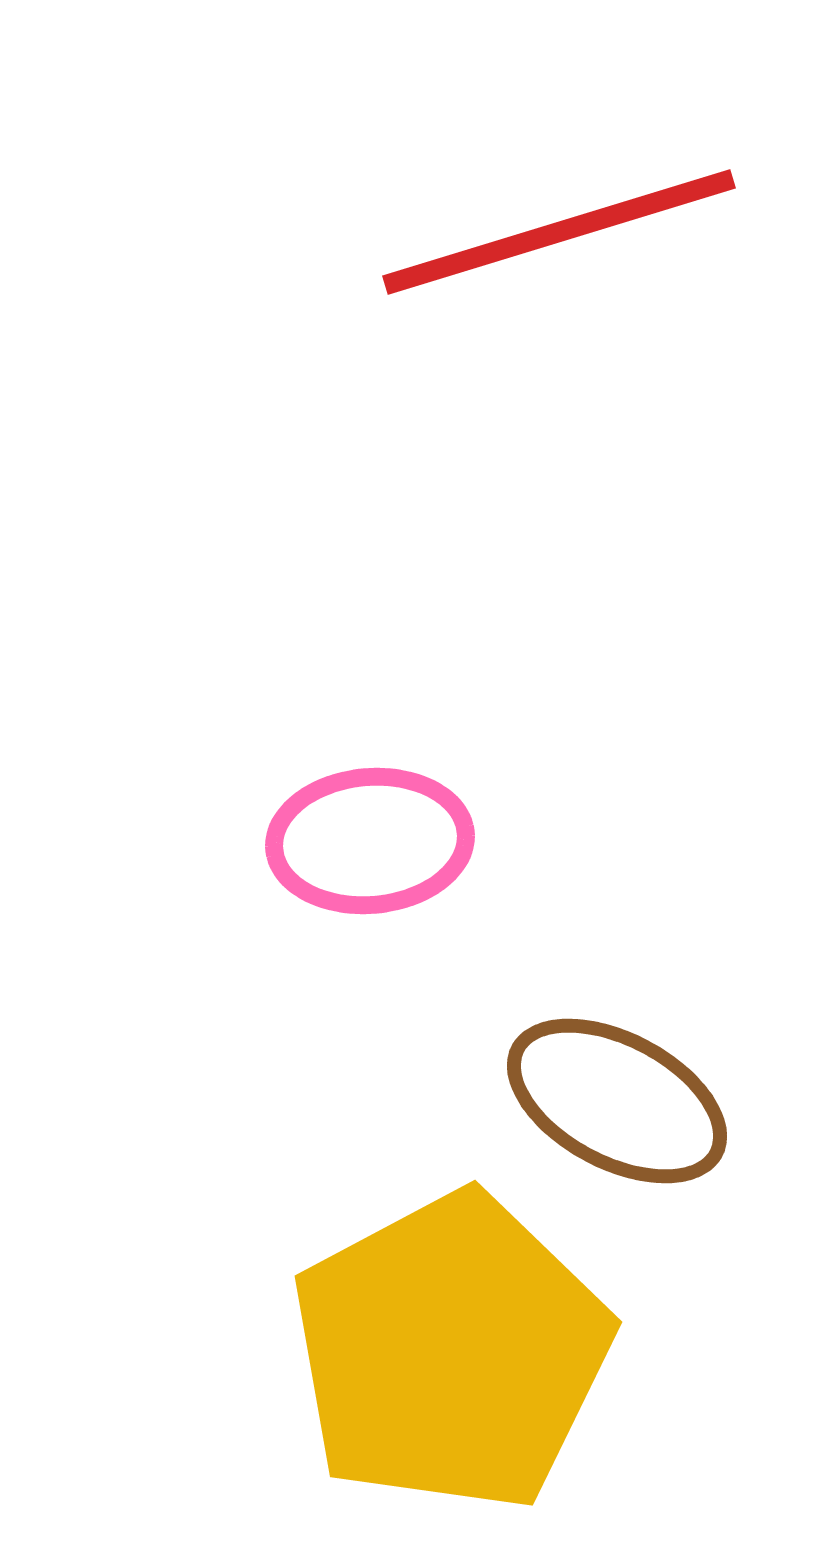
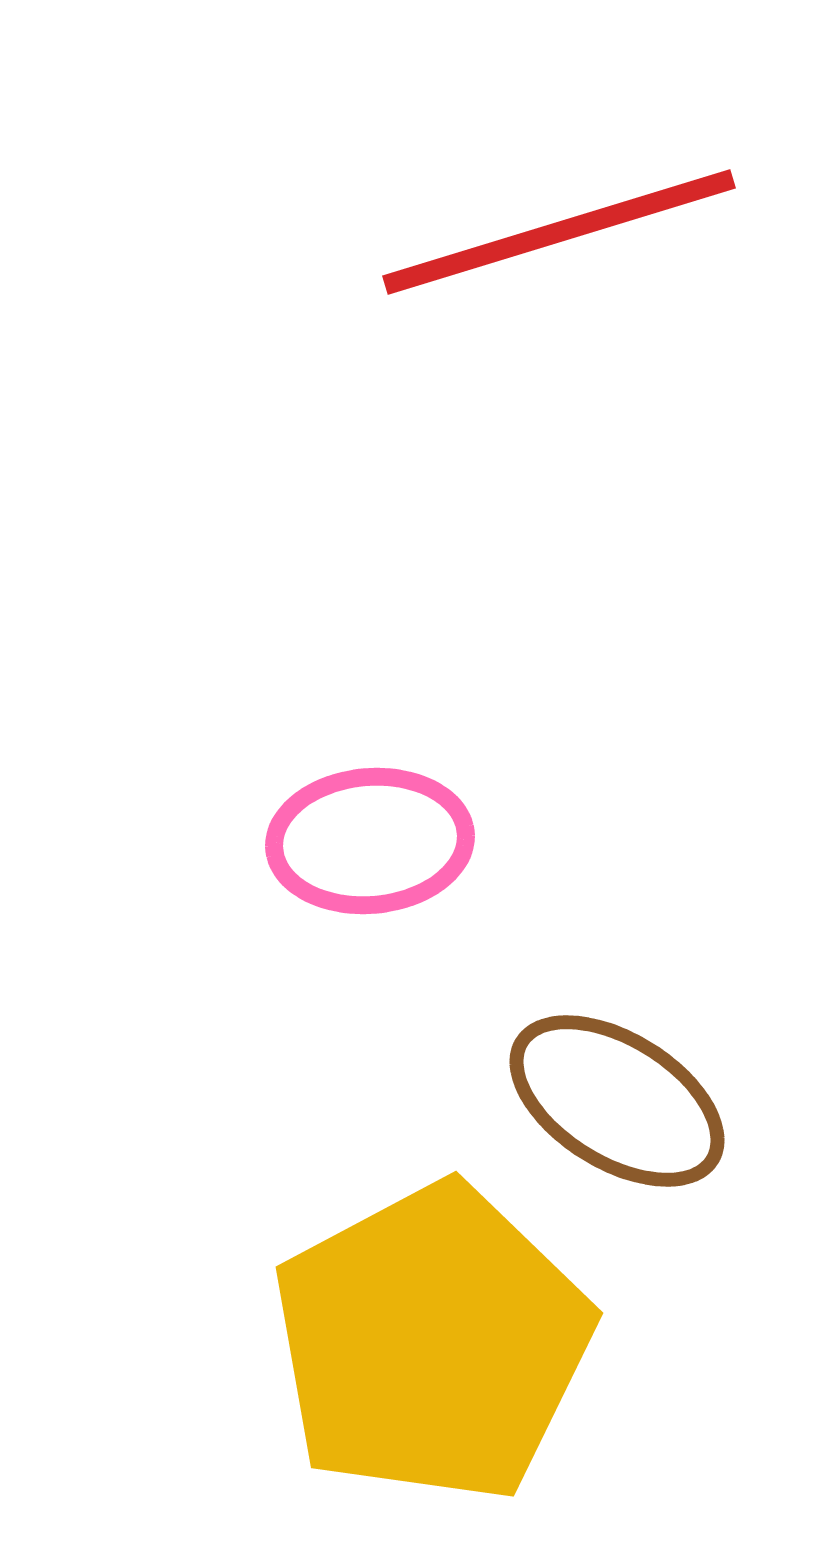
brown ellipse: rotated 4 degrees clockwise
yellow pentagon: moved 19 px left, 9 px up
